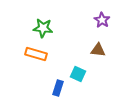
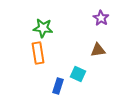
purple star: moved 1 px left, 2 px up
brown triangle: rotated 14 degrees counterclockwise
orange rectangle: moved 2 px right, 1 px up; rotated 65 degrees clockwise
blue rectangle: moved 2 px up
